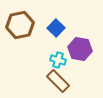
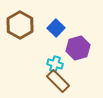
brown hexagon: rotated 20 degrees counterclockwise
purple hexagon: moved 2 px left, 1 px up; rotated 25 degrees counterclockwise
cyan cross: moved 3 px left, 4 px down
